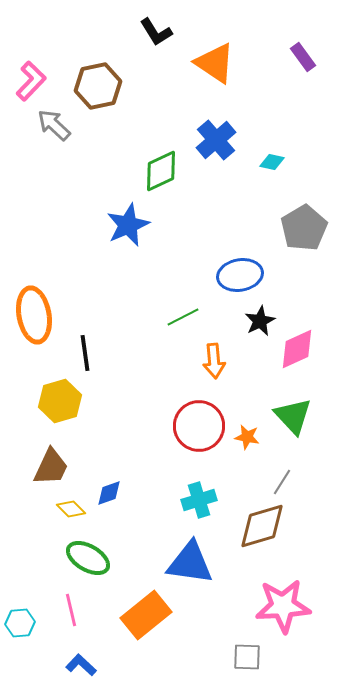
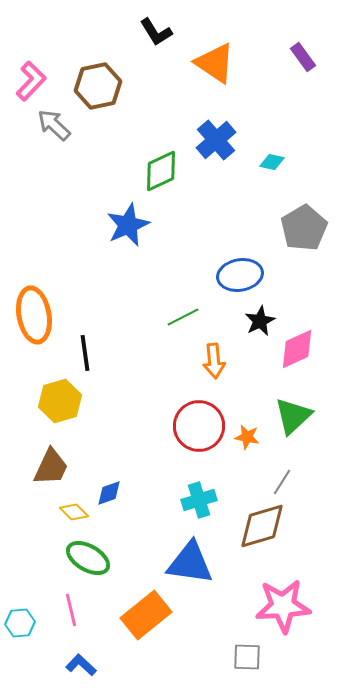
green triangle: rotated 30 degrees clockwise
yellow diamond: moved 3 px right, 3 px down
